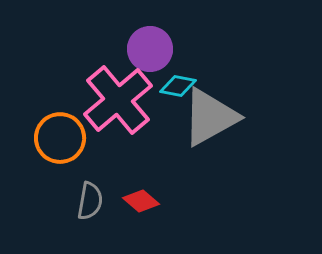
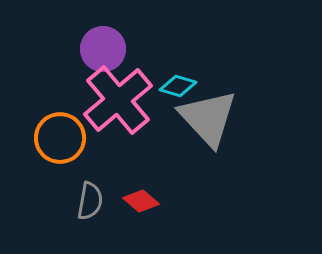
purple circle: moved 47 px left
cyan diamond: rotated 6 degrees clockwise
gray triangle: moved 2 px left, 1 px down; rotated 44 degrees counterclockwise
